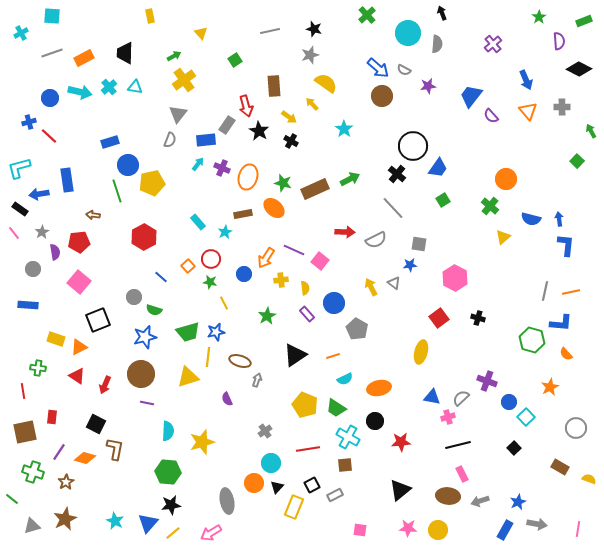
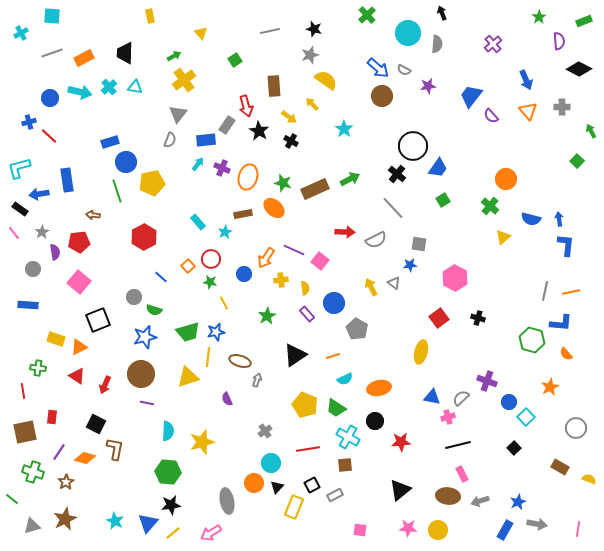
yellow semicircle at (326, 83): moved 3 px up
blue circle at (128, 165): moved 2 px left, 3 px up
